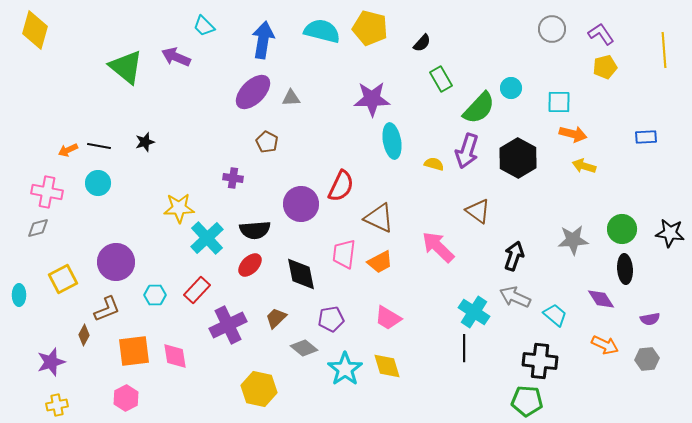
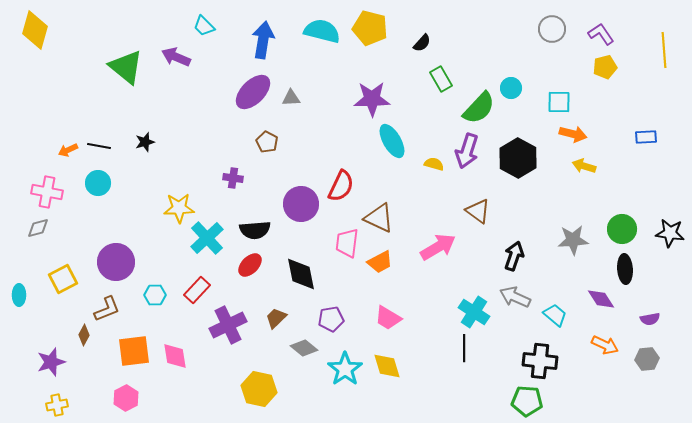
cyan ellipse at (392, 141): rotated 20 degrees counterclockwise
pink arrow at (438, 247): rotated 105 degrees clockwise
pink trapezoid at (344, 254): moved 3 px right, 11 px up
